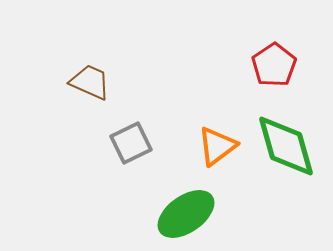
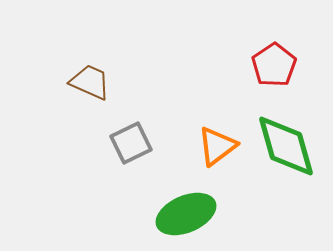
green ellipse: rotated 12 degrees clockwise
